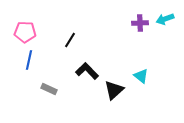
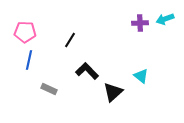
black triangle: moved 1 px left, 2 px down
